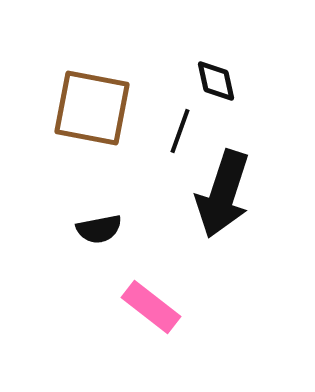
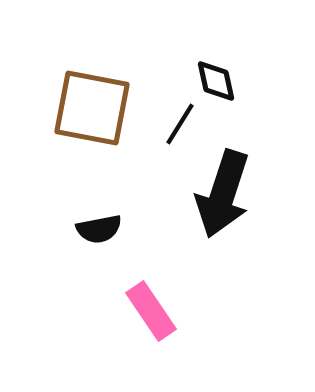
black line: moved 7 px up; rotated 12 degrees clockwise
pink rectangle: moved 4 px down; rotated 18 degrees clockwise
